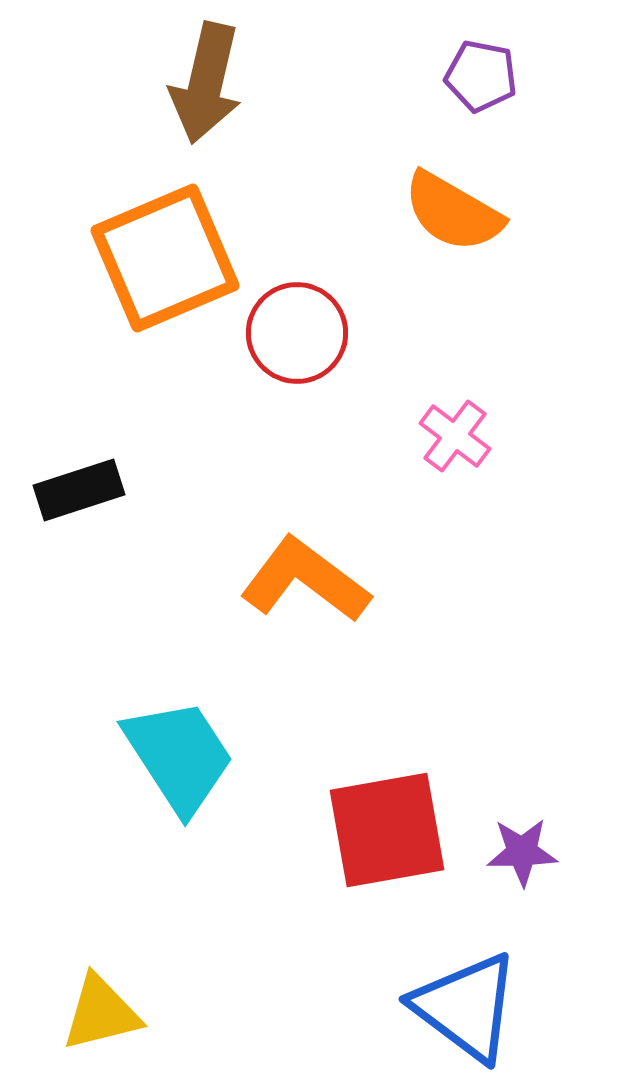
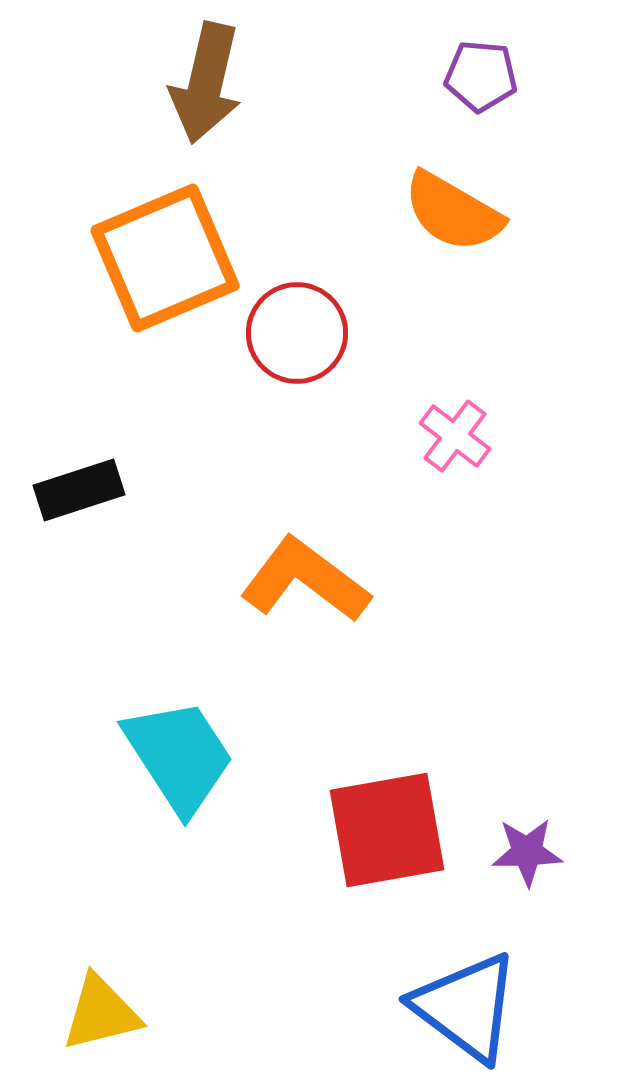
purple pentagon: rotated 6 degrees counterclockwise
purple star: moved 5 px right
